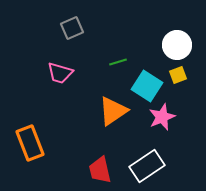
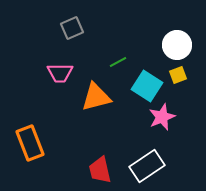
green line: rotated 12 degrees counterclockwise
pink trapezoid: rotated 16 degrees counterclockwise
orange triangle: moved 17 px left, 14 px up; rotated 20 degrees clockwise
